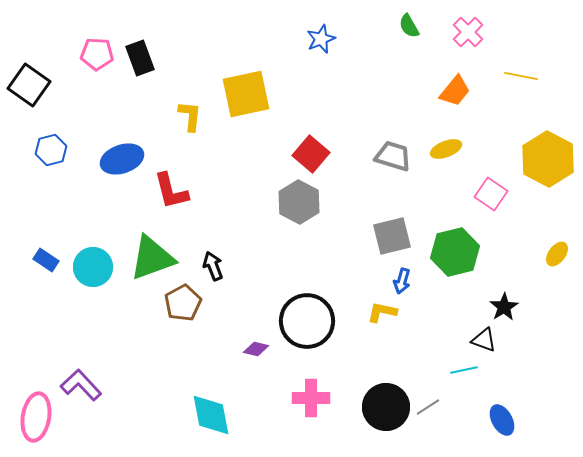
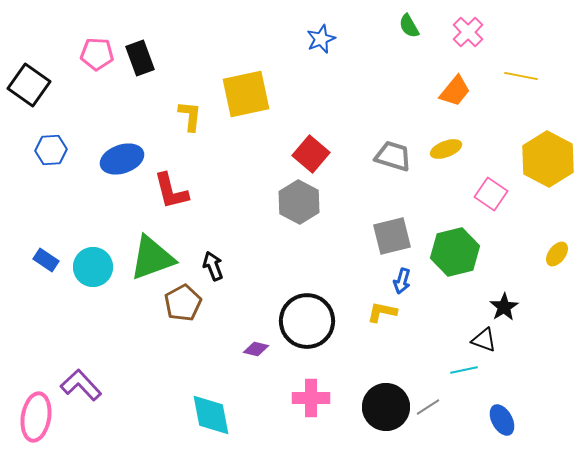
blue hexagon at (51, 150): rotated 12 degrees clockwise
